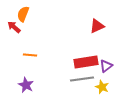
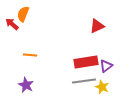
red arrow: moved 2 px left, 3 px up
gray line: moved 2 px right, 2 px down
